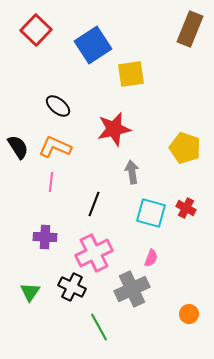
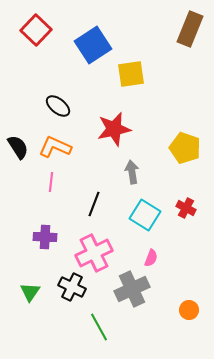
cyan square: moved 6 px left, 2 px down; rotated 16 degrees clockwise
orange circle: moved 4 px up
